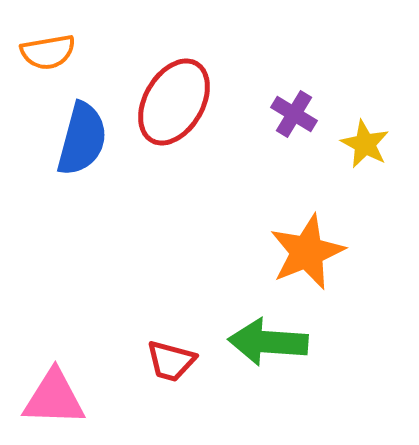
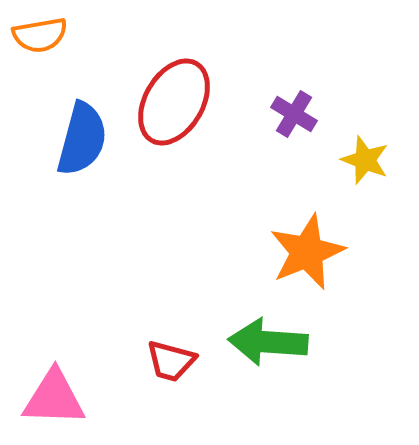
orange semicircle: moved 8 px left, 17 px up
yellow star: moved 16 px down; rotated 6 degrees counterclockwise
